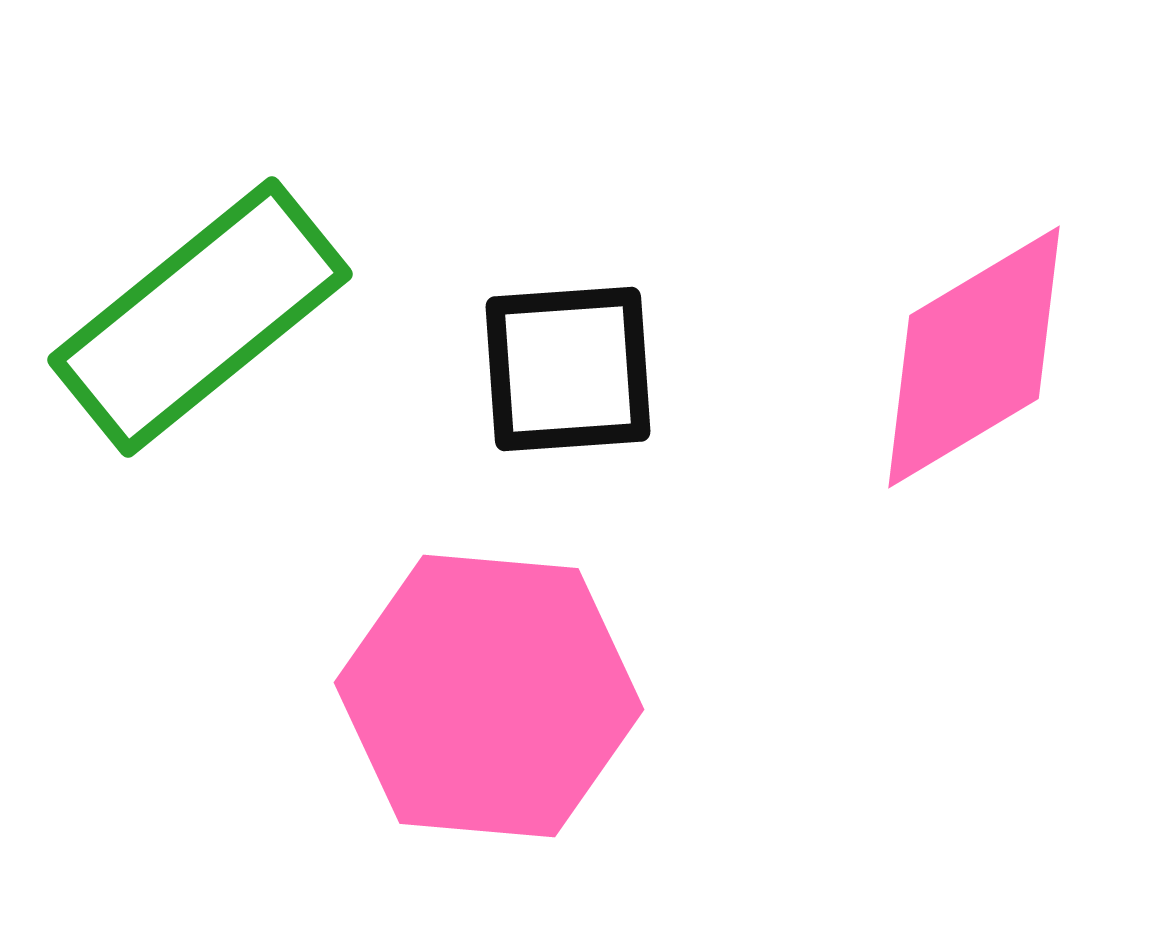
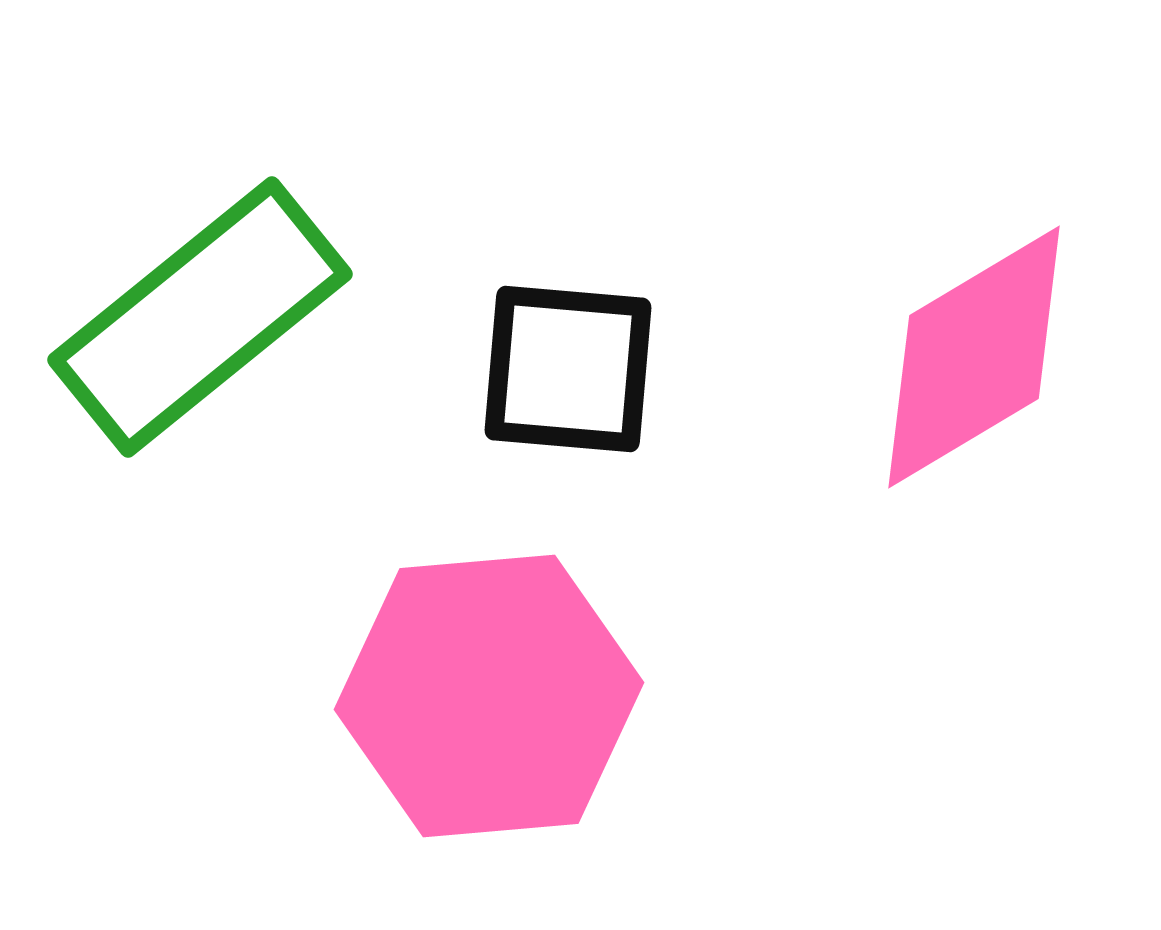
black square: rotated 9 degrees clockwise
pink hexagon: rotated 10 degrees counterclockwise
